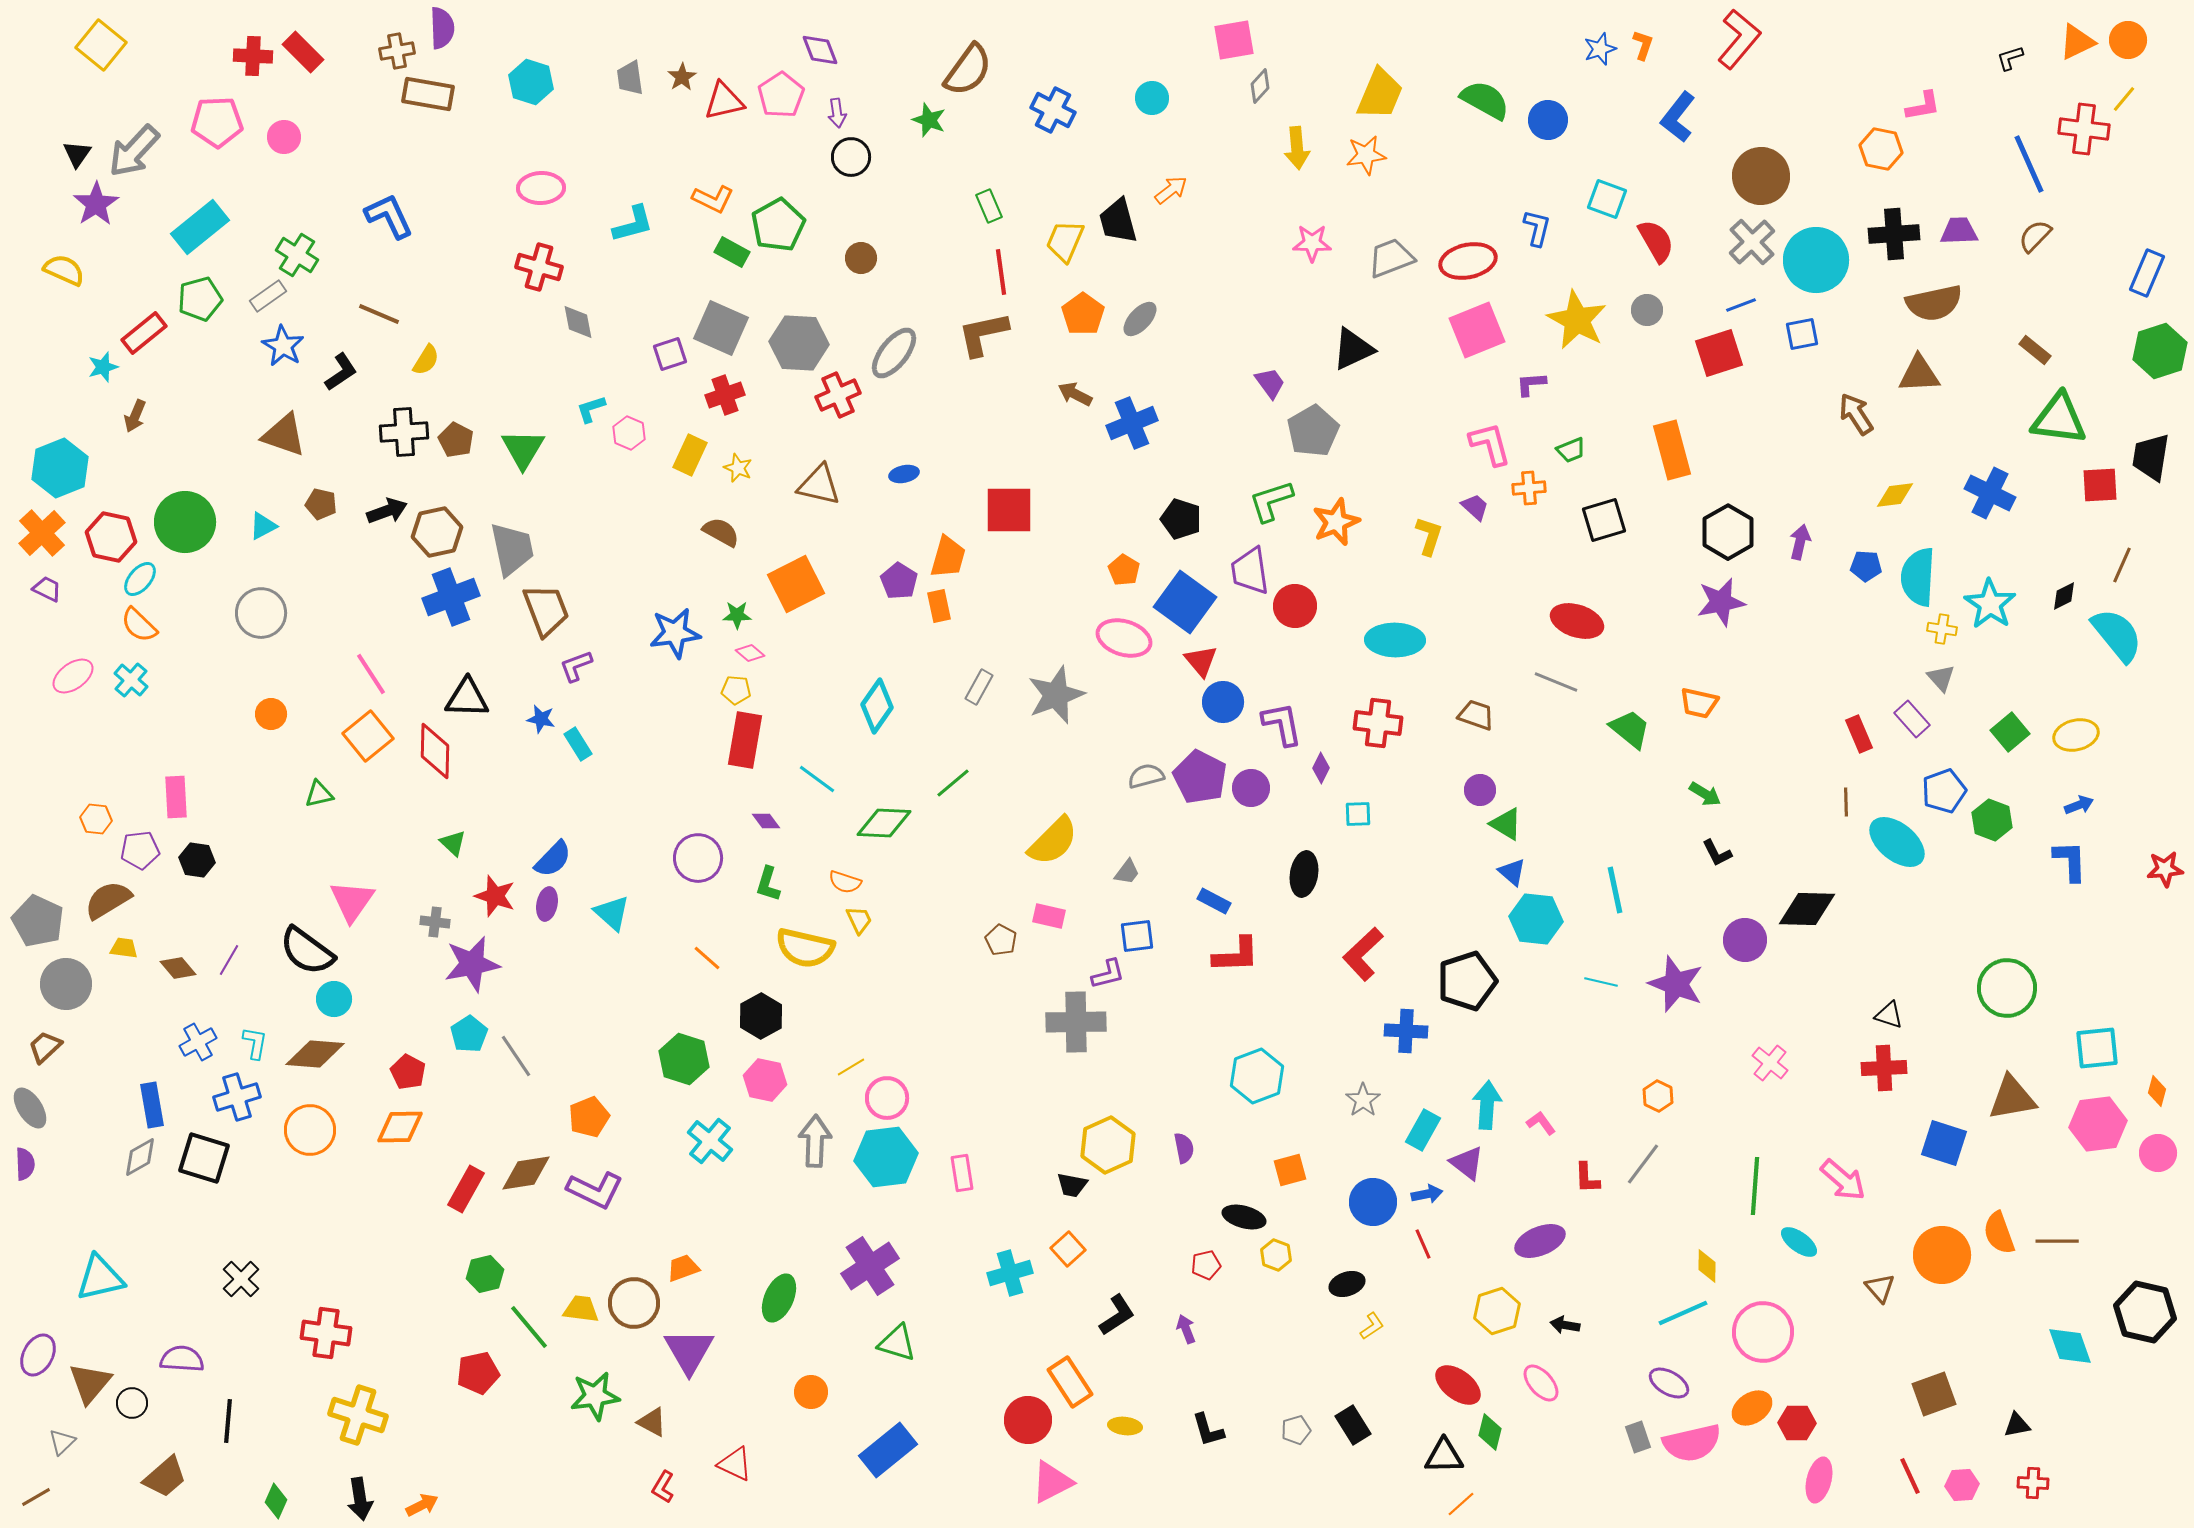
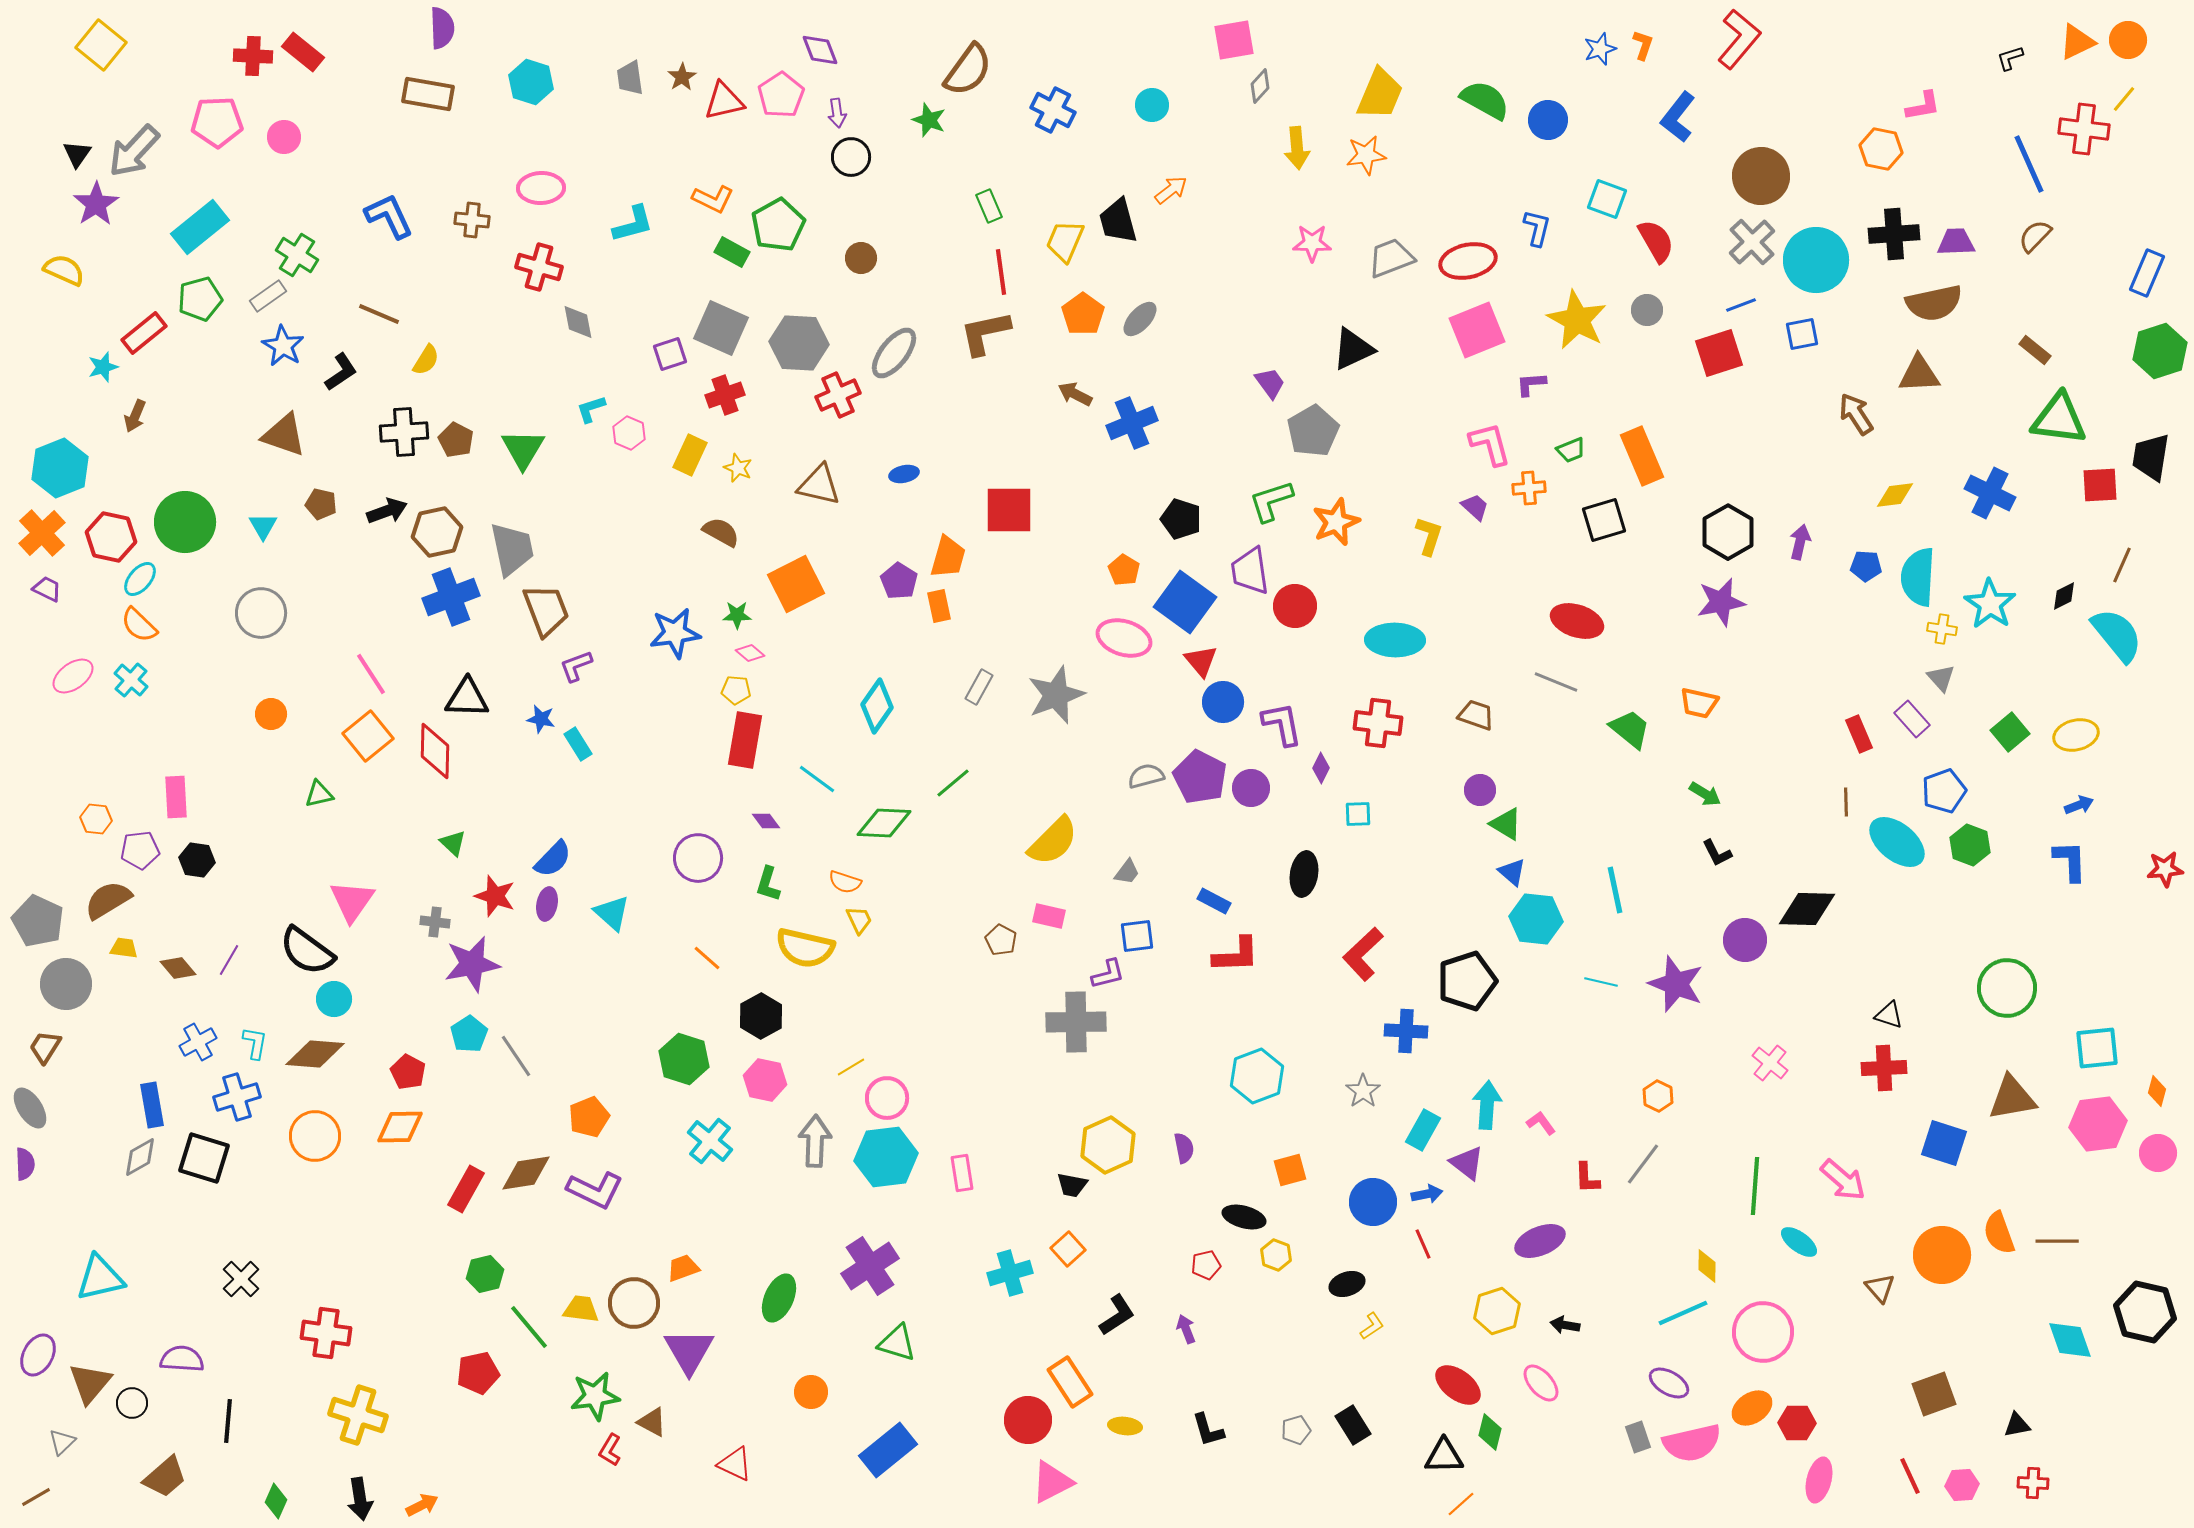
brown cross at (397, 51): moved 75 px right, 169 px down; rotated 16 degrees clockwise
red rectangle at (303, 52): rotated 6 degrees counterclockwise
cyan circle at (1152, 98): moved 7 px down
purple trapezoid at (1959, 231): moved 3 px left, 11 px down
brown L-shape at (983, 334): moved 2 px right, 1 px up
orange rectangle at (1672, 450): moved 30 px left, 6 px down; rotated 8 degrees counterclockwise
cyan triangle at (263, 526): rotated 32 degrees counterclockwise
green hexagon at (1992, 820): moved 22 px left, 25 px down
brown trapezoid at (45, 1047): rotated 15 degrees counterclockwise
gray star at (1363, 1100): moved 9 px up
orange circle at (310, 1130): moved 5 px right, 6 px down
cyan diamond at (2070, 1346): moved 6 px up
red L-shape at (663, 1487): moved 53 px left, 37 px up
